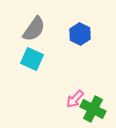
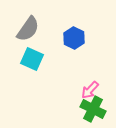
gray semicircle: moved 6 px left
blue hexagon: moved 6 px left, 4 px down
pink arrow: moved 15 px right, 9 px up
